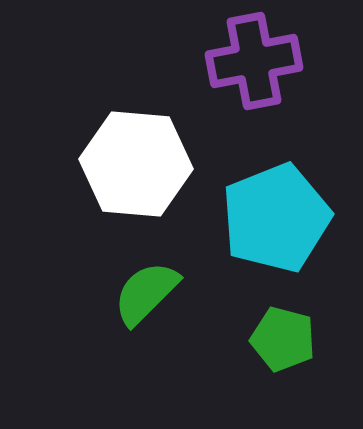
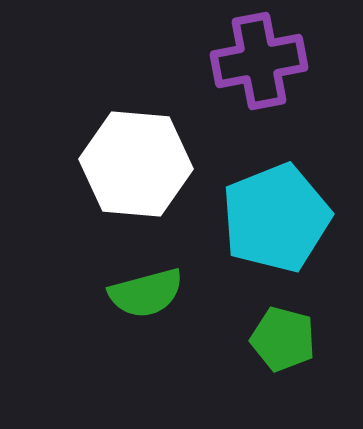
purple cross: moved 5 px right
green semicircle: rotated 150 degrees counterclockwise
